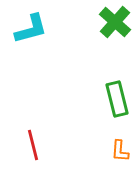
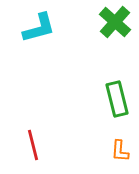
cyan L-shape: moved 8 px right, 1 px up
